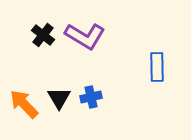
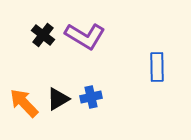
black triangle: moved 1 px left, 1 px down; rotated 30 degrees clockwise
orange arrow: moved 1 px up
